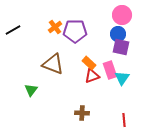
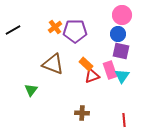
purple square: moved 4 px down
orange rectangle: moved 3 px left, 1 px down
cyan triangle: moved 2 px up
